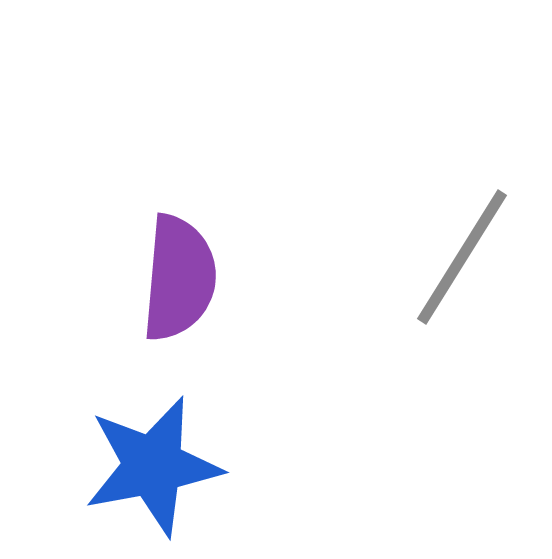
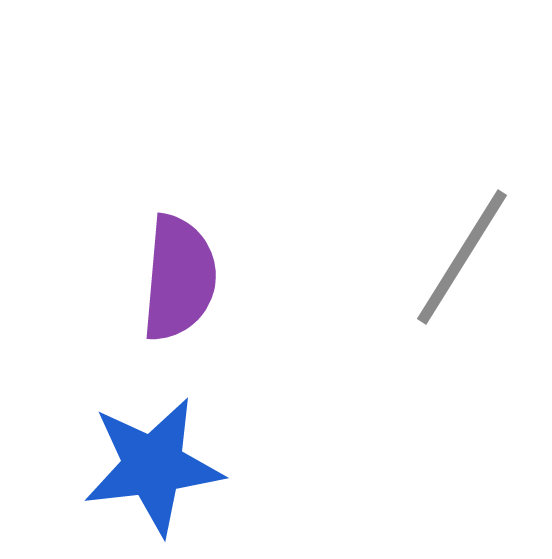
blue star: rotated 4 degrees clockwise
